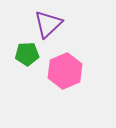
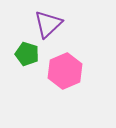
green pentagon: rotated 20 degrees clockwise
